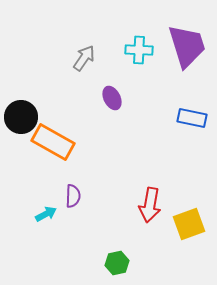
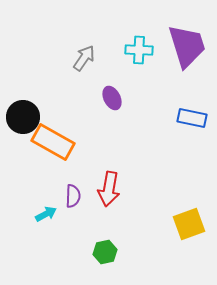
black circle: moved 2 px right
red arrow: moved 41 px left, 16 px up
green hexagon: moved 12 px left, 11 px up
